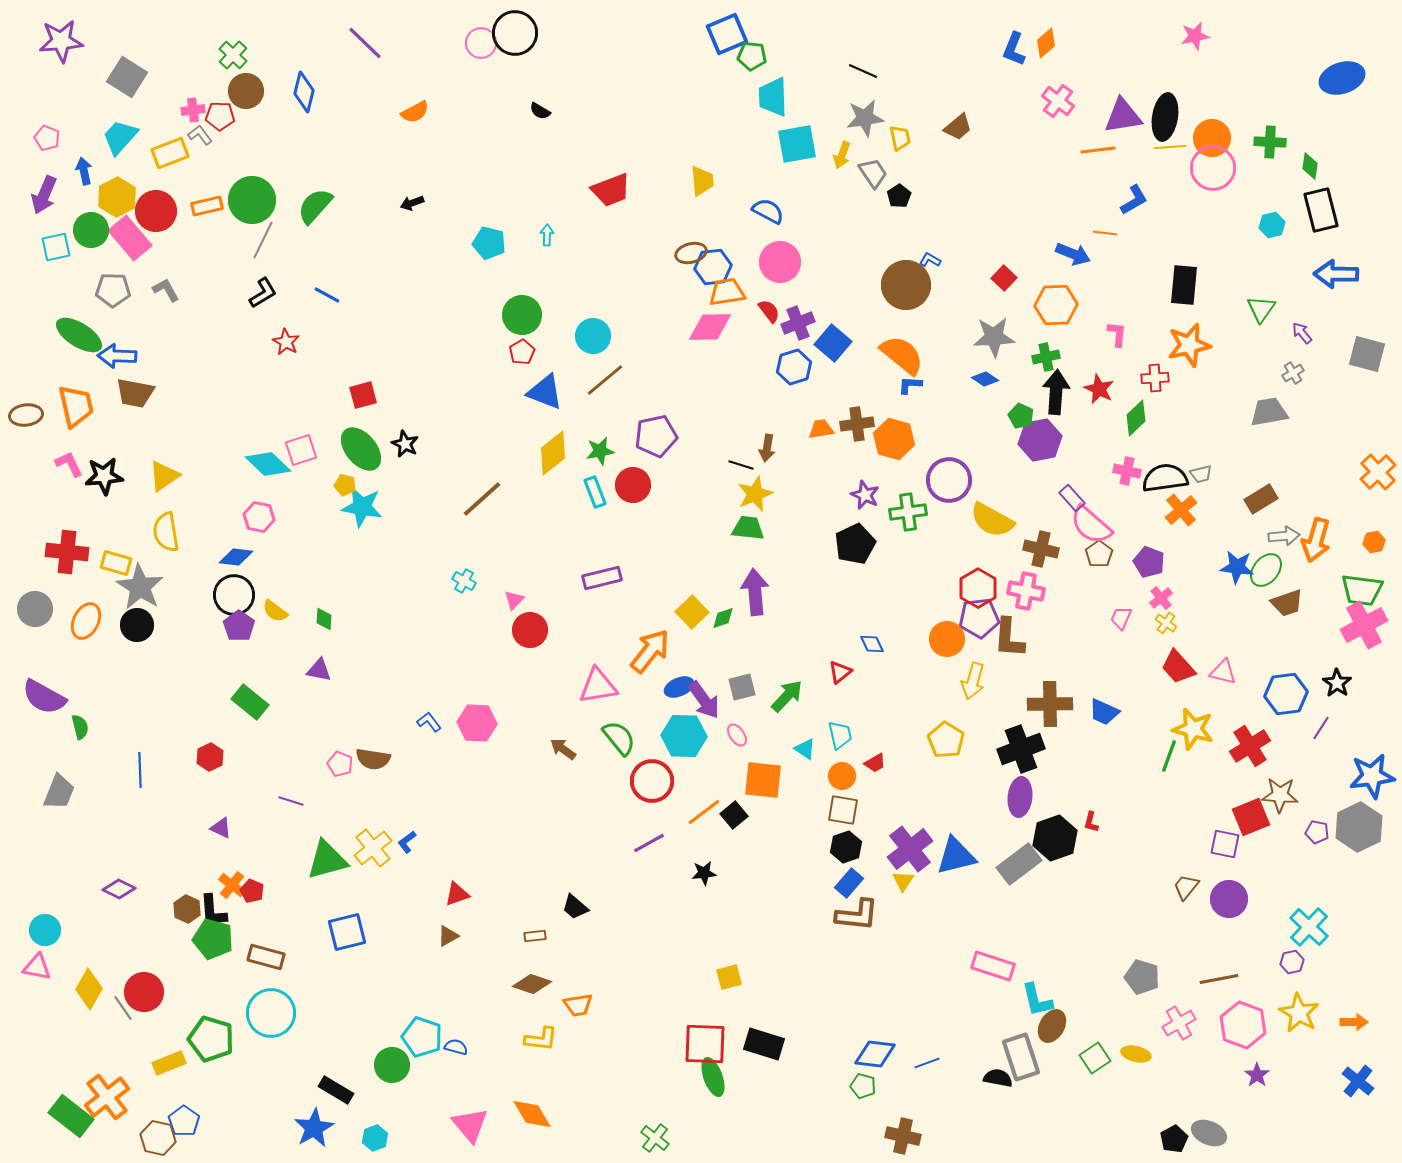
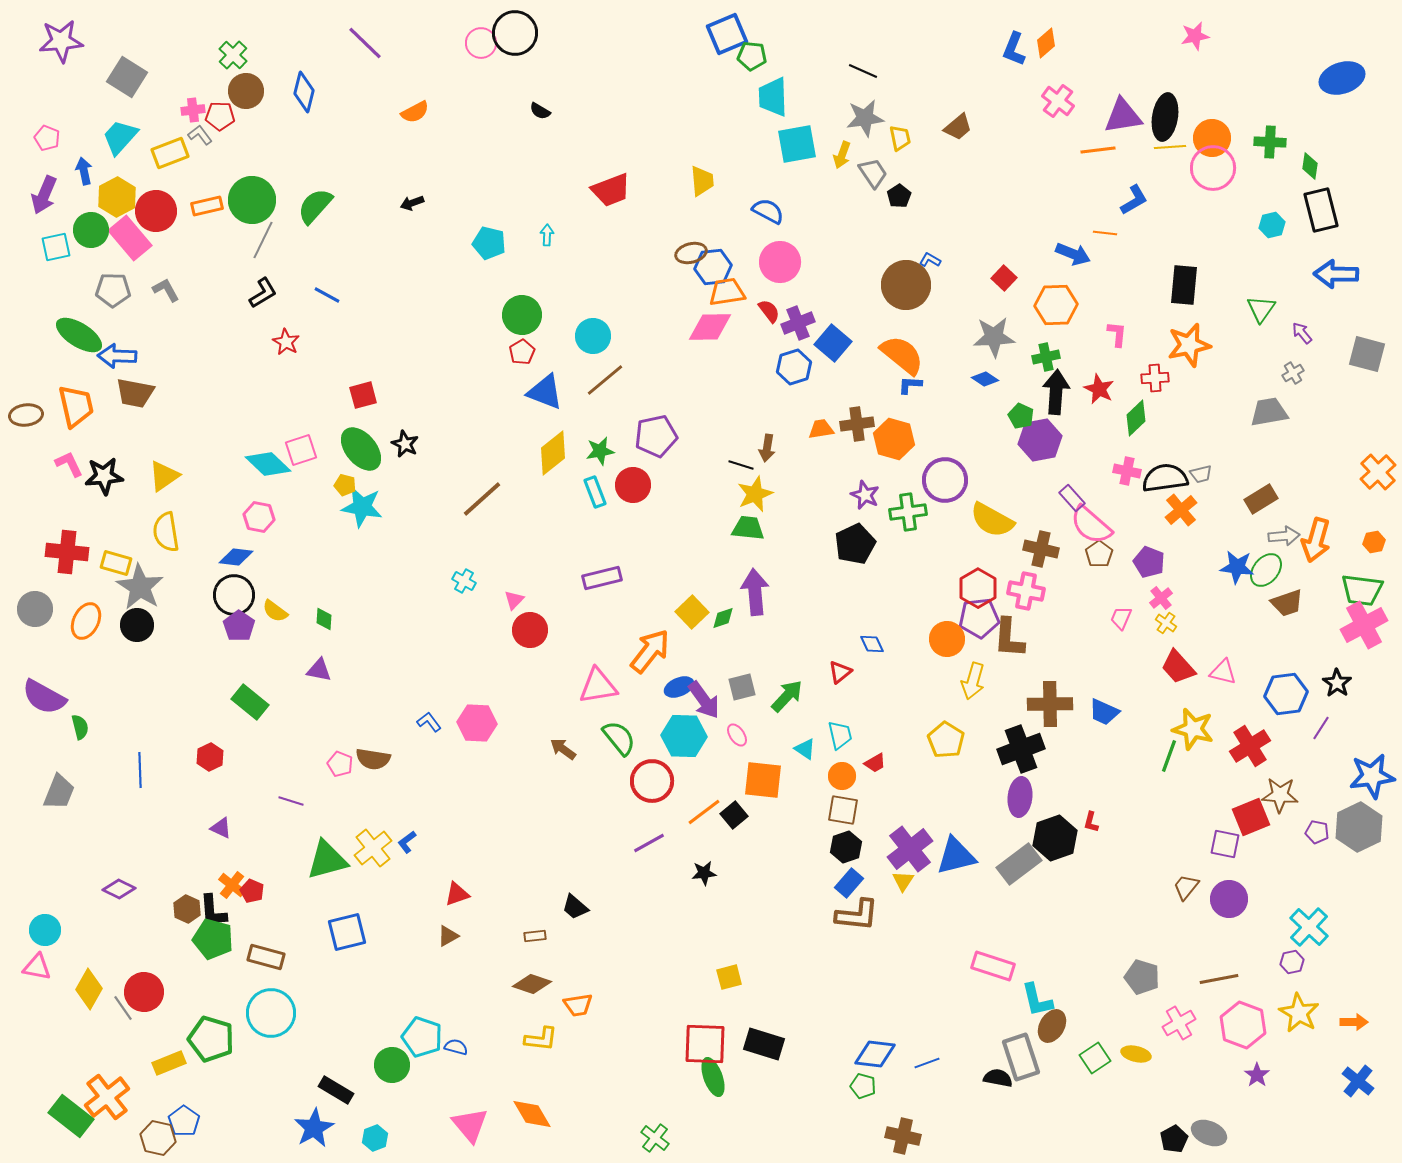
purple circle at (949, 480): moved 4 px left
